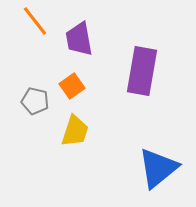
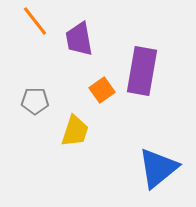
orange square: moved 30 px right, 4 px down
gray pentagon: rotated 12 degrees counterclockwise
